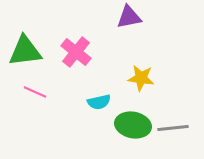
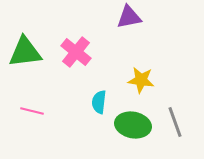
green triangle: moved 1 px down
yellow star: moved 2 px down
pink line: moved 3 px left, 19 px down; rotated 10 degrees counterclockwise
cyan semicircle: rotated 110 degrees clockwise
gray line: moved 2 px right, 6 px up; rotated 76 degrees clockwise
